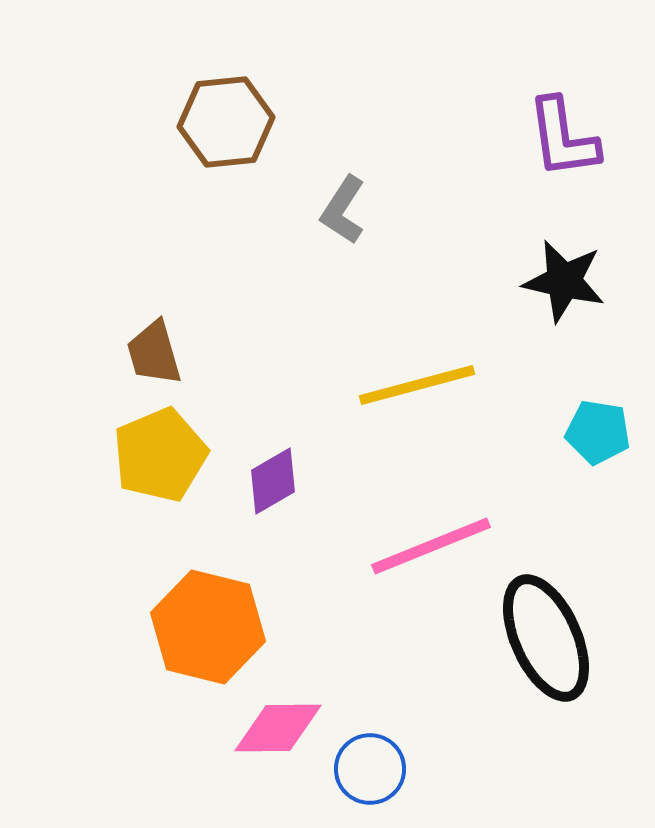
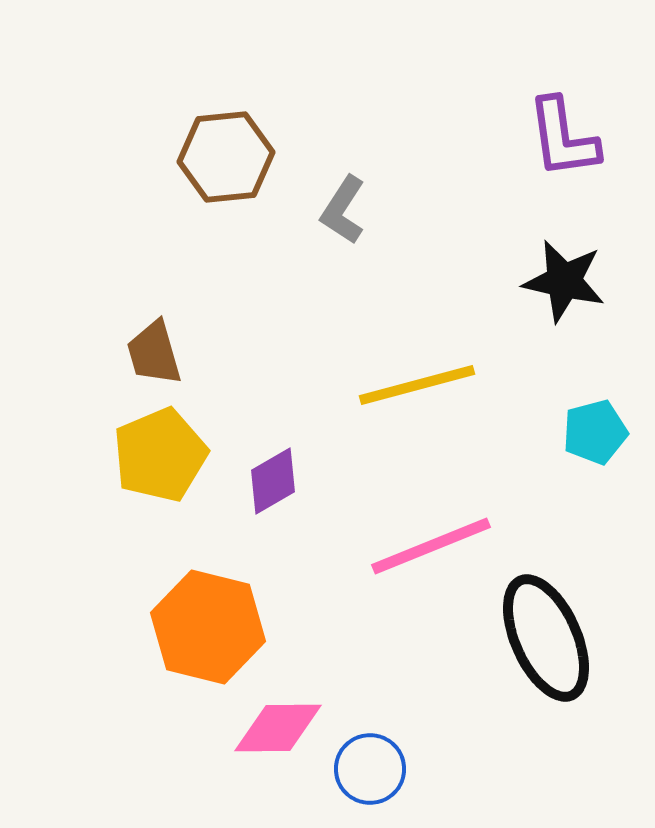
brown hexagon: moved 35 px down
cyan pentagon: moved 3 px left; rotated 24 degrees counterclockwise
